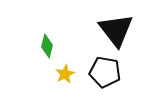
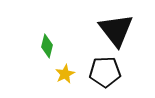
black pentagon: rotated 12 degrees counterclockwise
